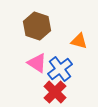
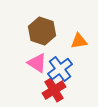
brown hexagon: moved 5 px right, 5 px down
orange triangle: rotated 24 degrees counterclockwise
red cross: moved 1 px left, 2 px up; rotated 15 degrees clockwise
